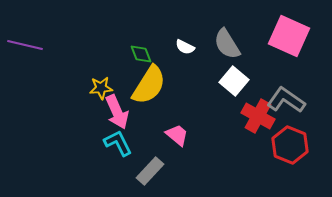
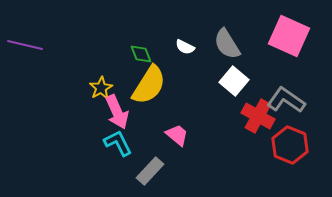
yellow star: rotated 25 degrees counterclockwise
